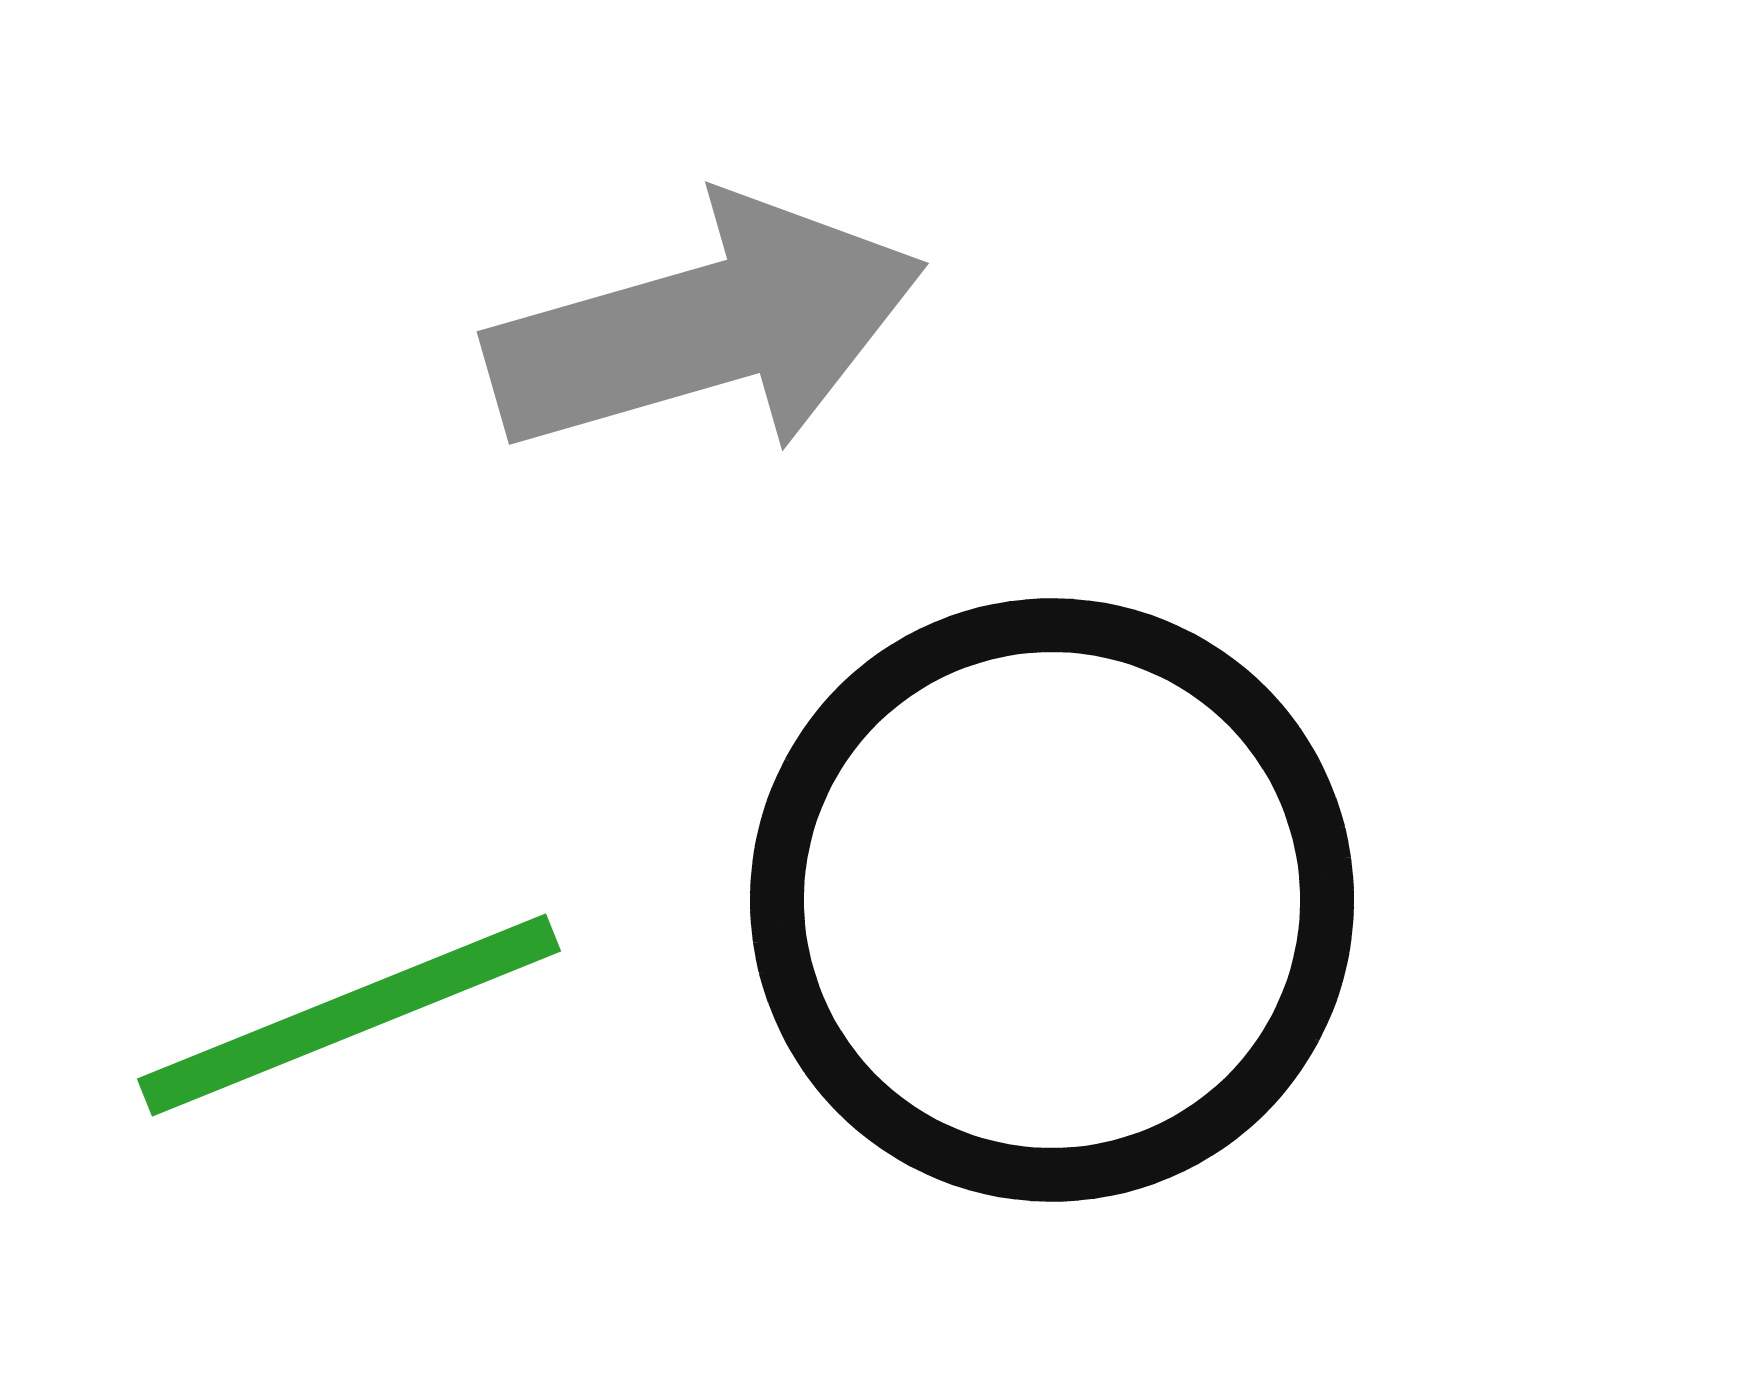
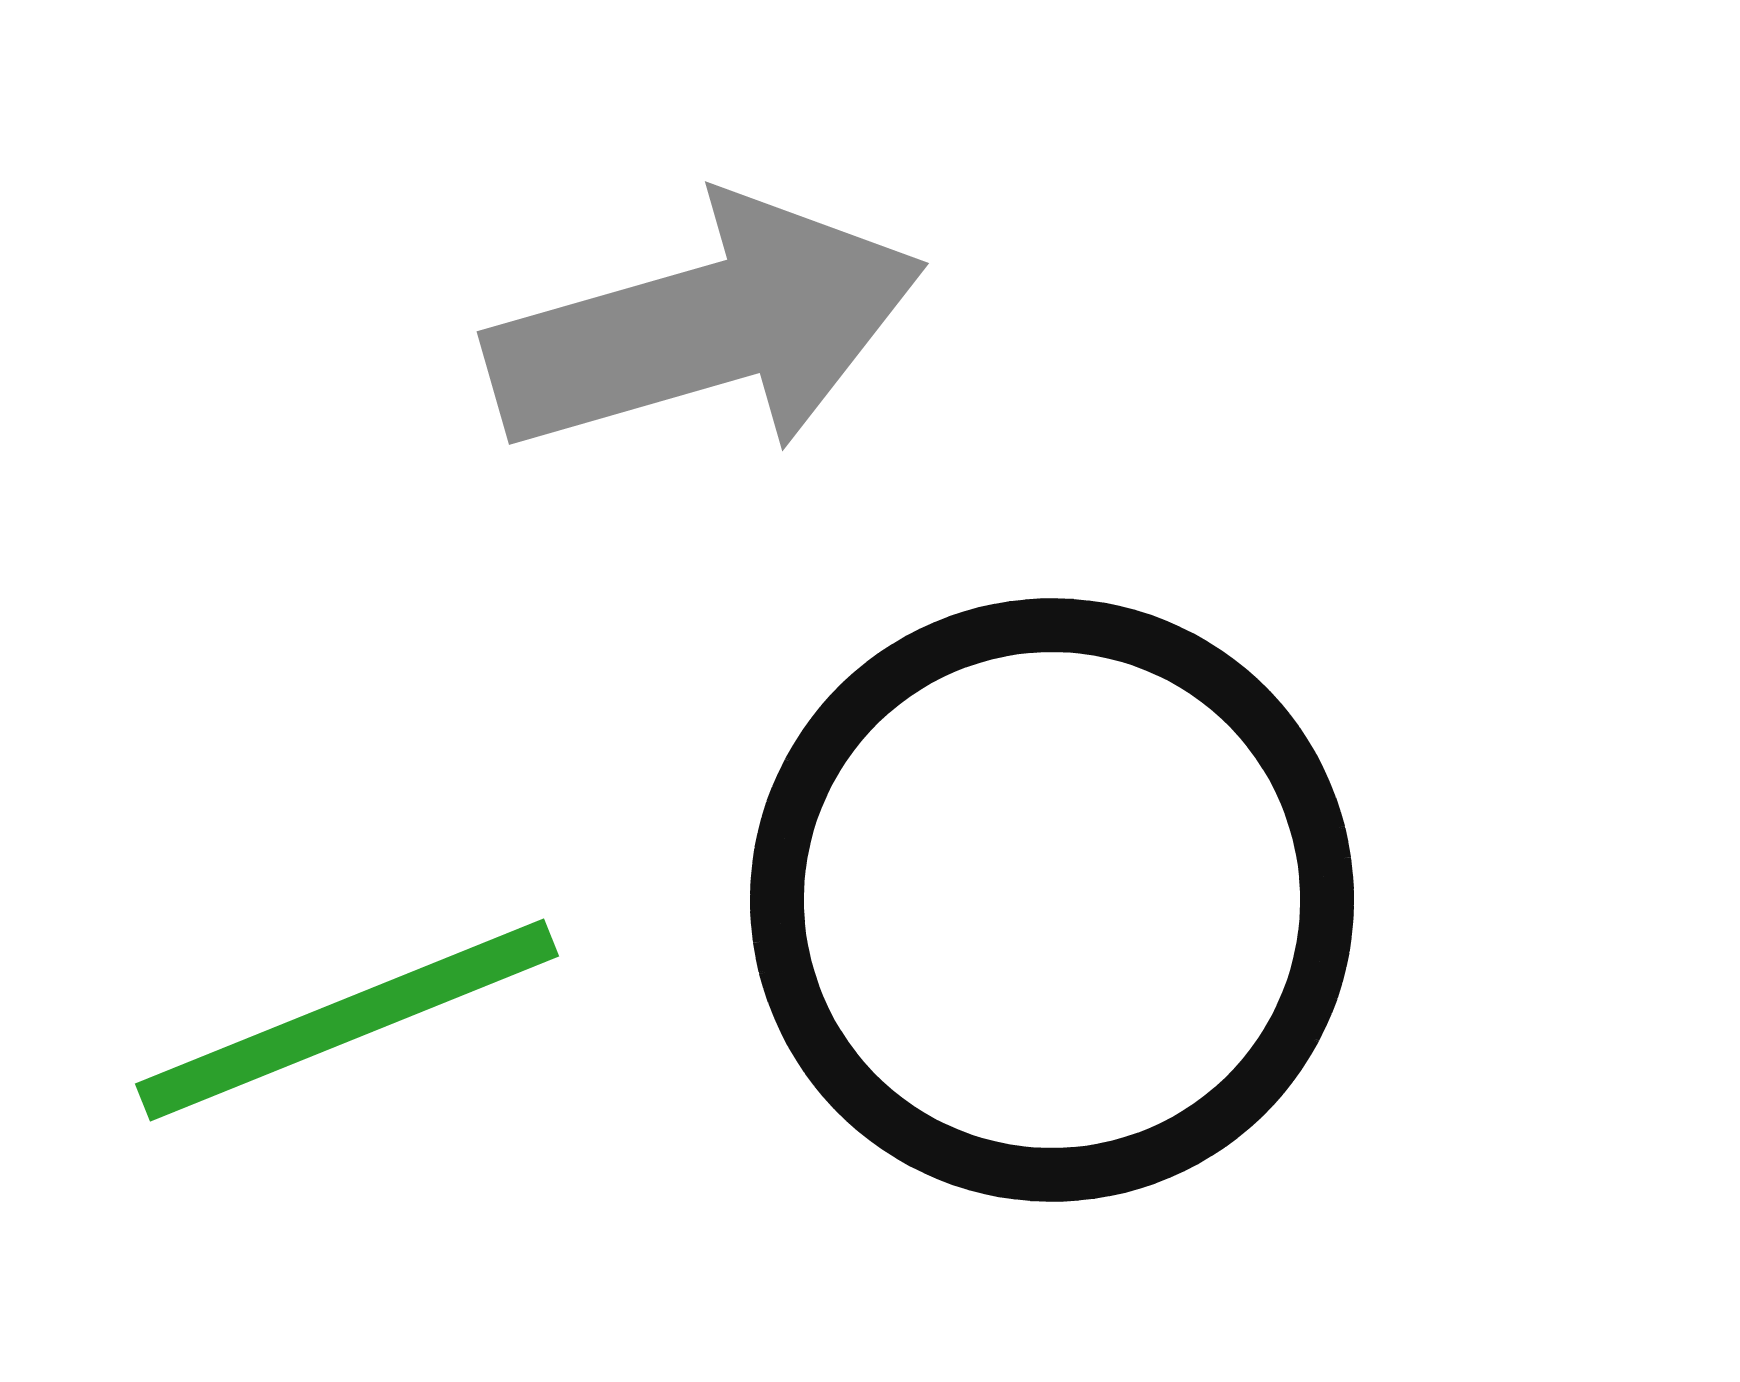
green line: moved 2 px left, 5 px down
